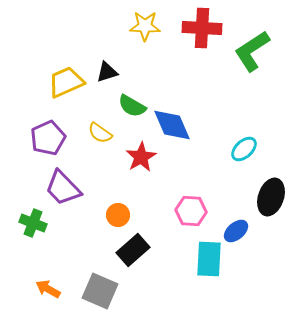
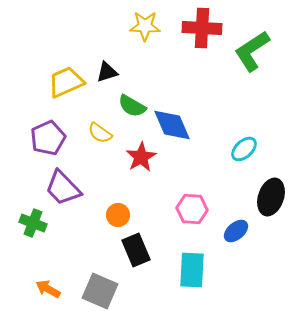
pink hexagon: moved 1 px right, 2 px up
black rectangle: moved 3 px right; rotated 72 degrees counterclockwise
cyan rectangle: moved 17 px left, 11 px down
